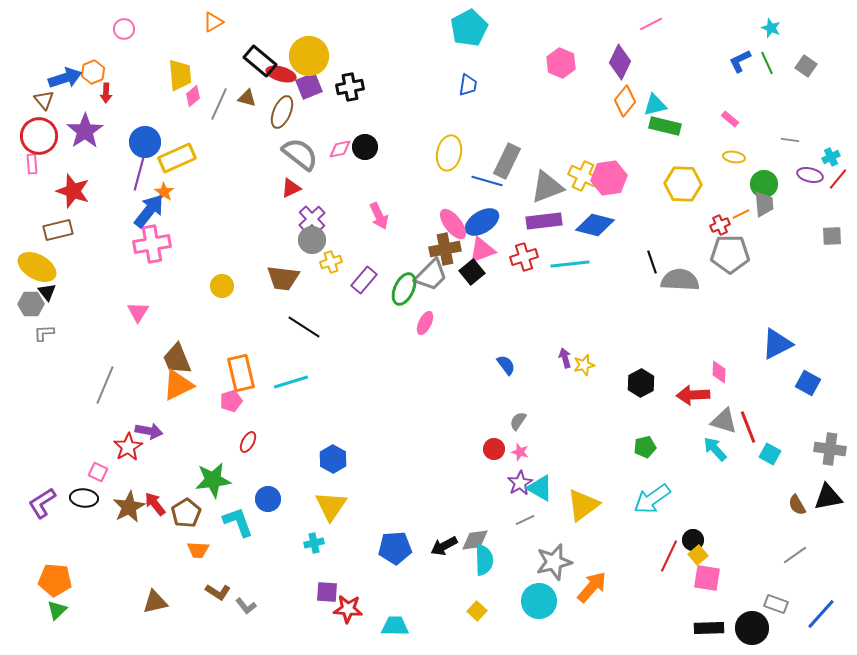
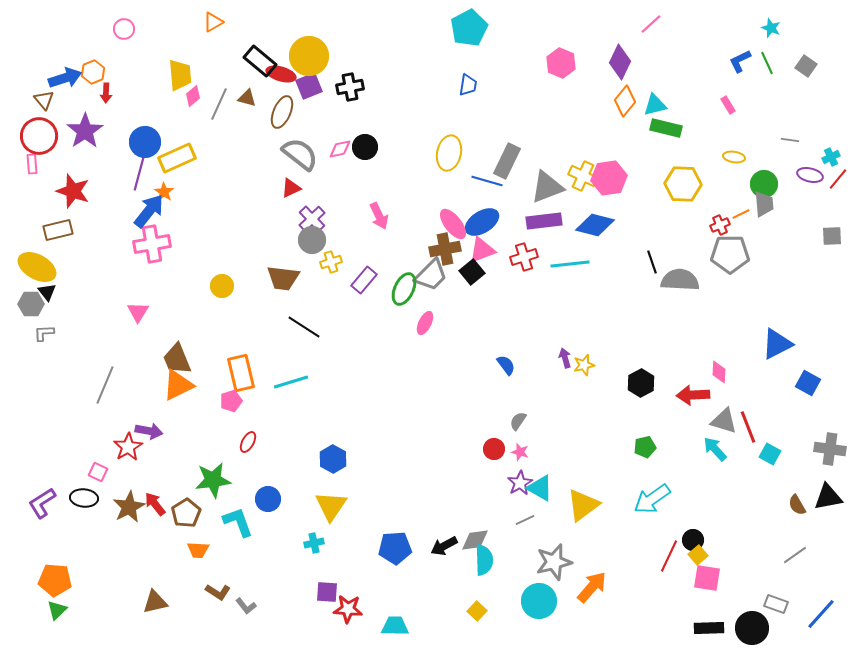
pink line at (651, 24): rotated 15 degrees counterclockwise
pink rectangle at (730, 119): moved 2 px left, 14 px up; rotated 18 degrees clockwise
green rectangle at (665, 126): moved 1 px right, 2 px down
